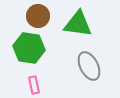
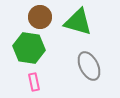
brown circle: moved 2 px right, 1 px down
green triangle: moved 2 px up; rotated 8 degrees clockwise
pink rectangle: moved 3 px up
